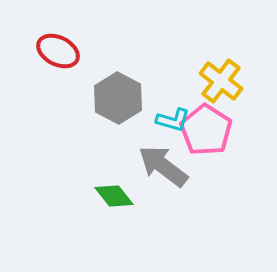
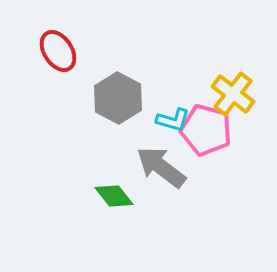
red ellipse: rotated 30 degrees clockwise
yellow cross: moved 12 px right, 13 px down
pink pentagon: rotated 18 degrees counterclockwise
gray arrow: moved 2 px left, 1 px down
